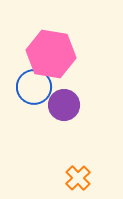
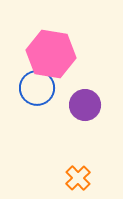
blue circle: moved 3 px right, 1 px down
purple circle: moved 21 px right
